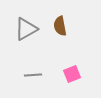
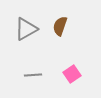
brown semicircle: rotated 30 degrees clockwise
pink square: rotated 12 degrees counterclockwise
